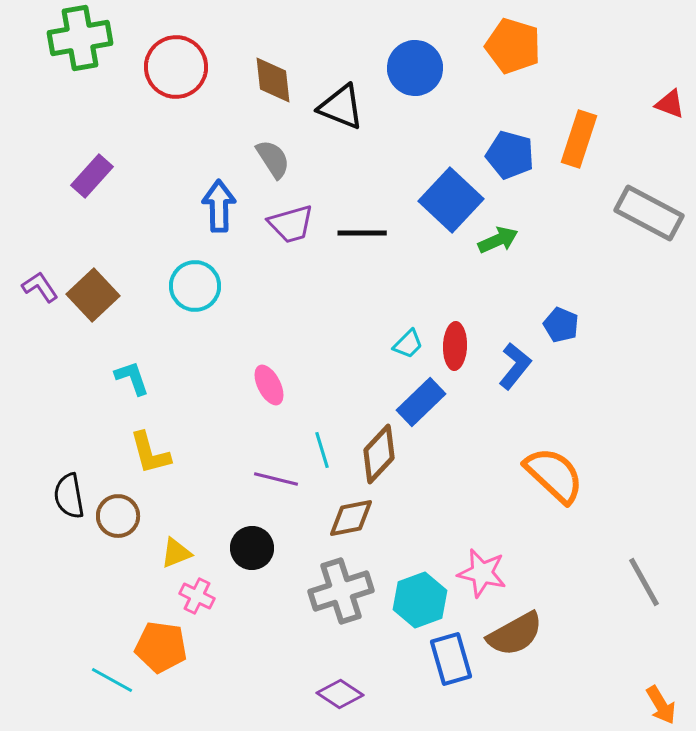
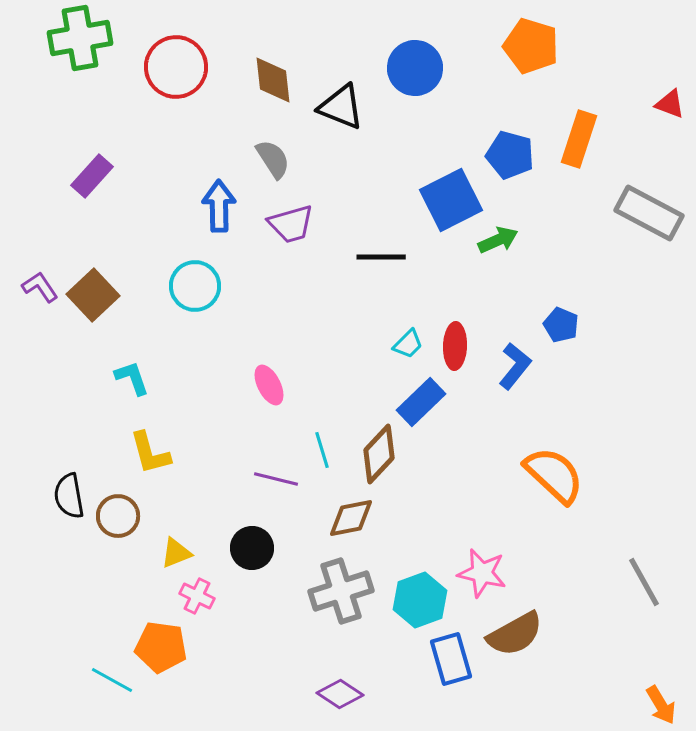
orange pentagon at (513, 46): moved 18 px right
blue square at (451, 200): rotated 20 degrees clockwise
black line at (362, 233): moved 19 px right, 24 px down
